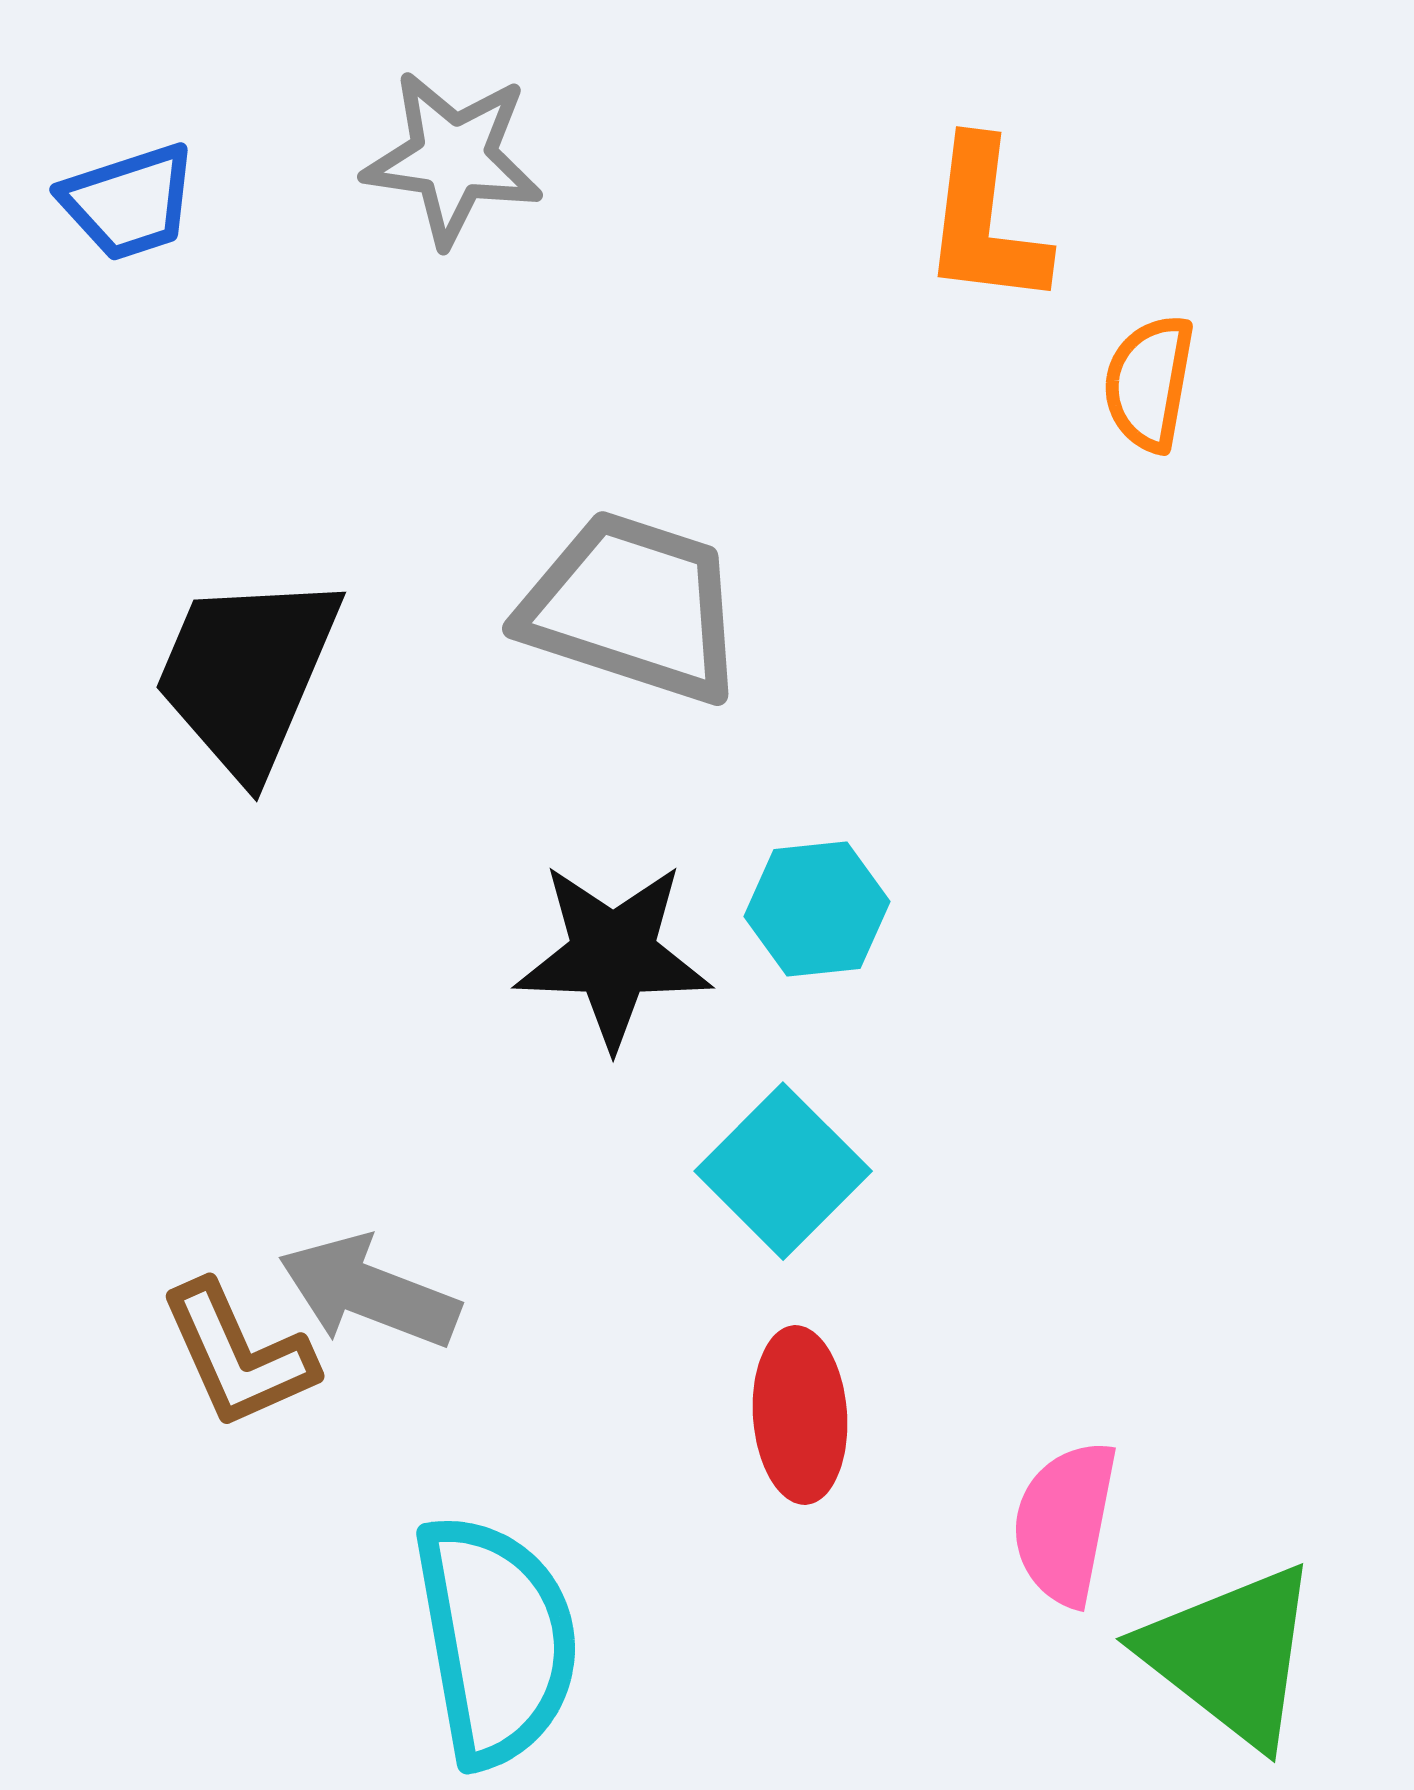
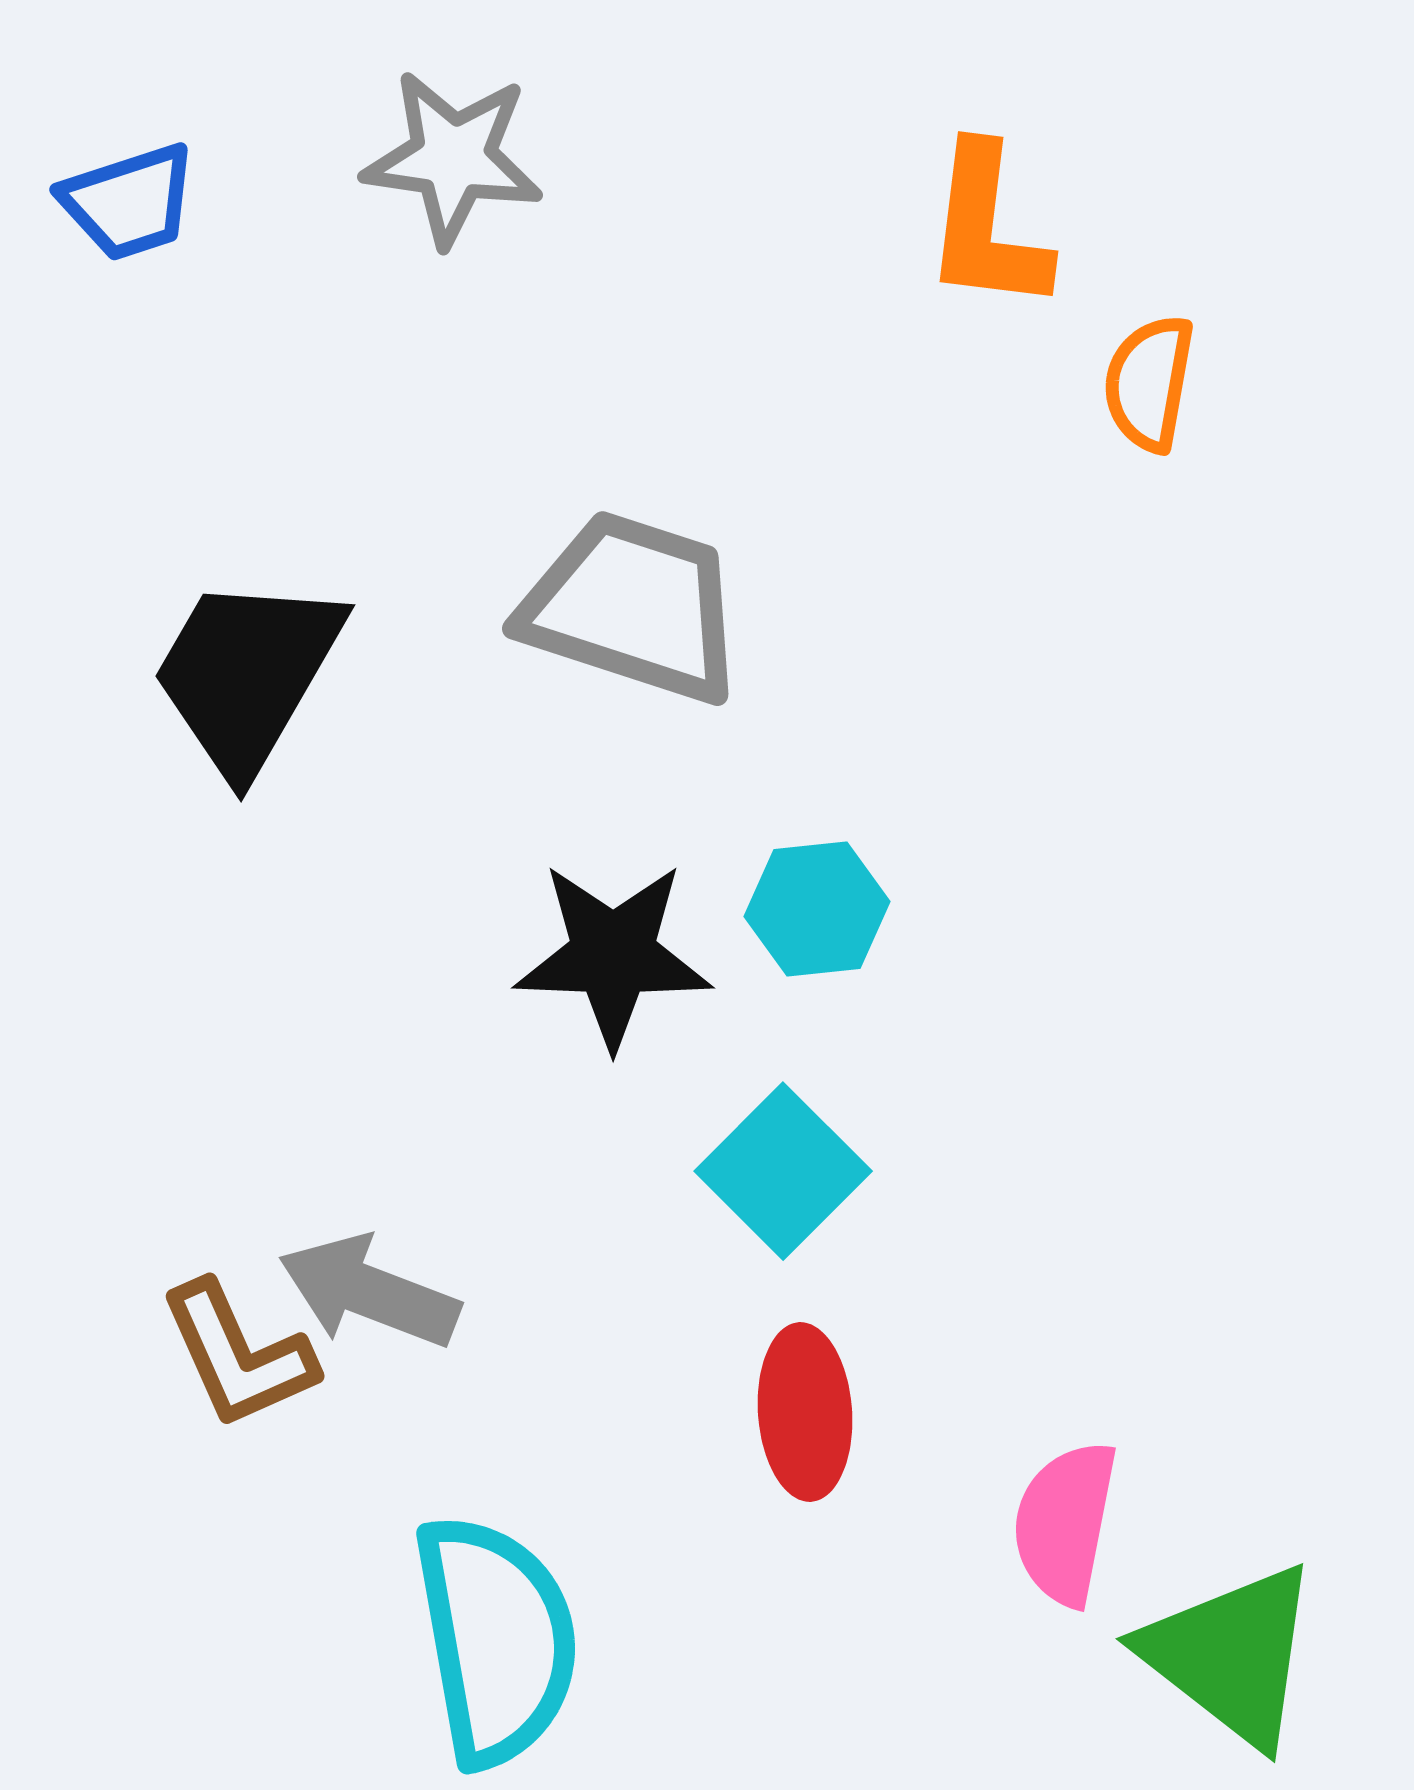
orange L-shape: moved 2 px right, 5 px down
black trapezoid: rotated 7 degrees clockwise
red ellipse: moved 5 px right, 3 px up
